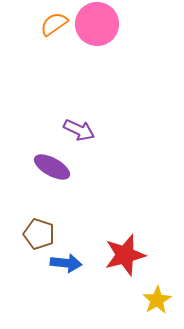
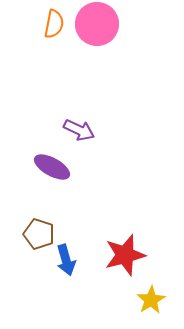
orange semicircle: rotated 136 degrees clockwise
blue arrow: moved 3 px up; rotated 68 degrees clockwise
yellow star: moved 6 px left
